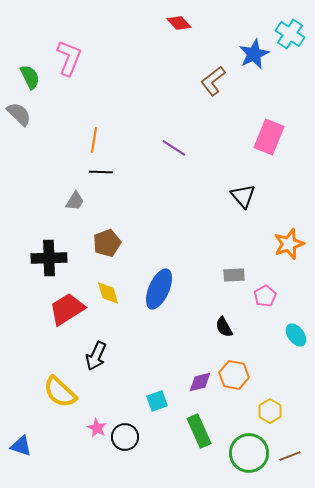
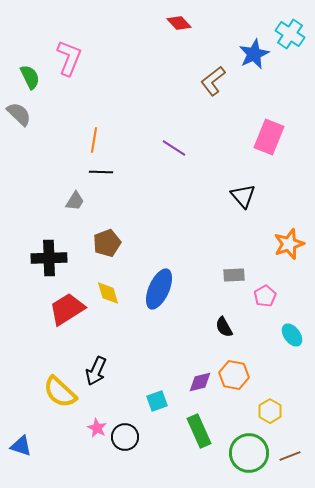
cyan ellipse: moved 4 px left
black arrow: moved 15 px down
